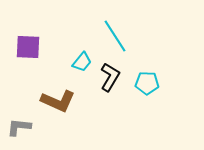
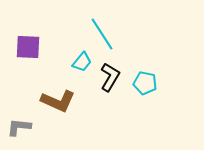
cyan line: moved 13 px left, 2 px up
cyan pentagon: moved 2 px left; rotated 10 degrees clockwise
